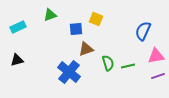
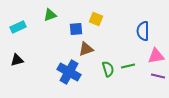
blue semicircle: rotated 24 degrees counterclockwise
green semicircle: moved 6 px down
blue cross: rotated 10 degrees counterclockwise
purple line: rotated 32 degrees clockwise
